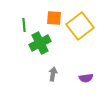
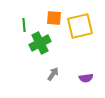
yellow square: rotated 24 degrees clockwise
gray arrow: rotated 24 degrees clockwise
